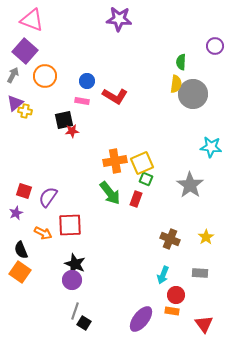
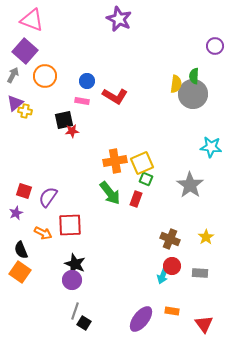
purple star at (119, 19): rotated 20 degrees clockwise
green semicircle at (181, 62): moved 13 px right, 14 px down
red circle at (176, 295): moved 4 px left, 29 px up
